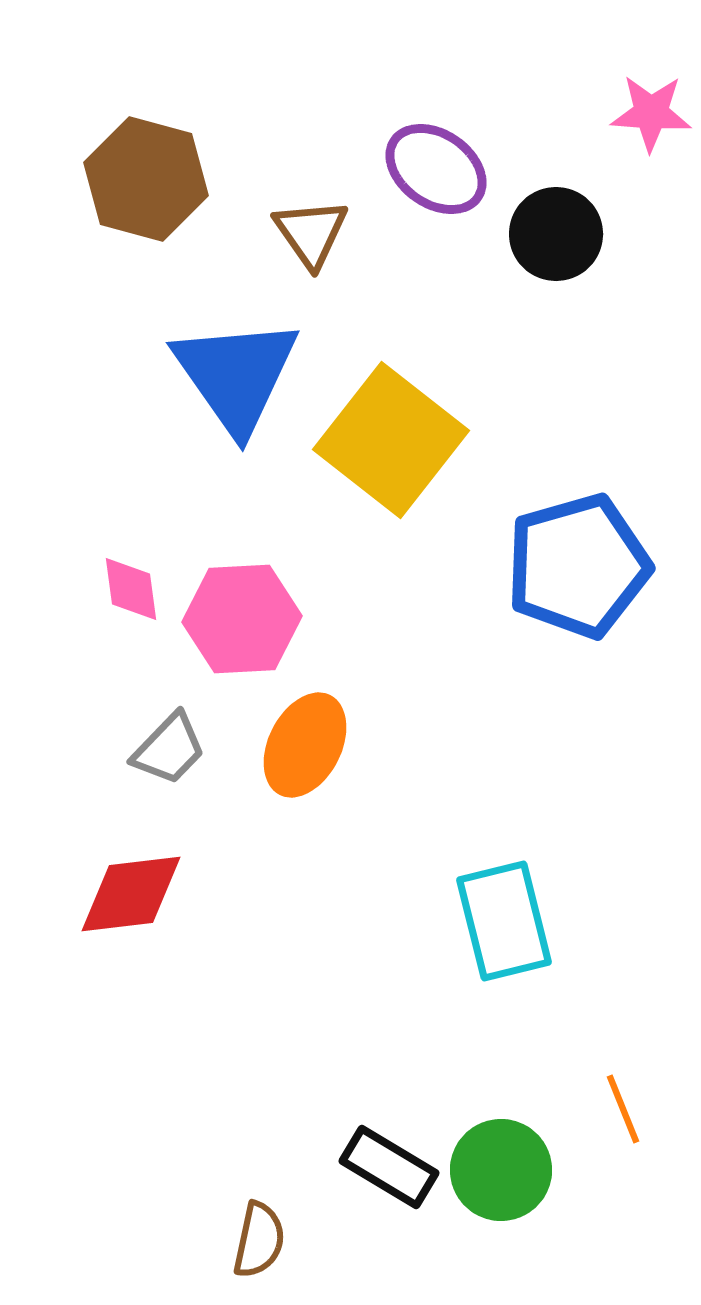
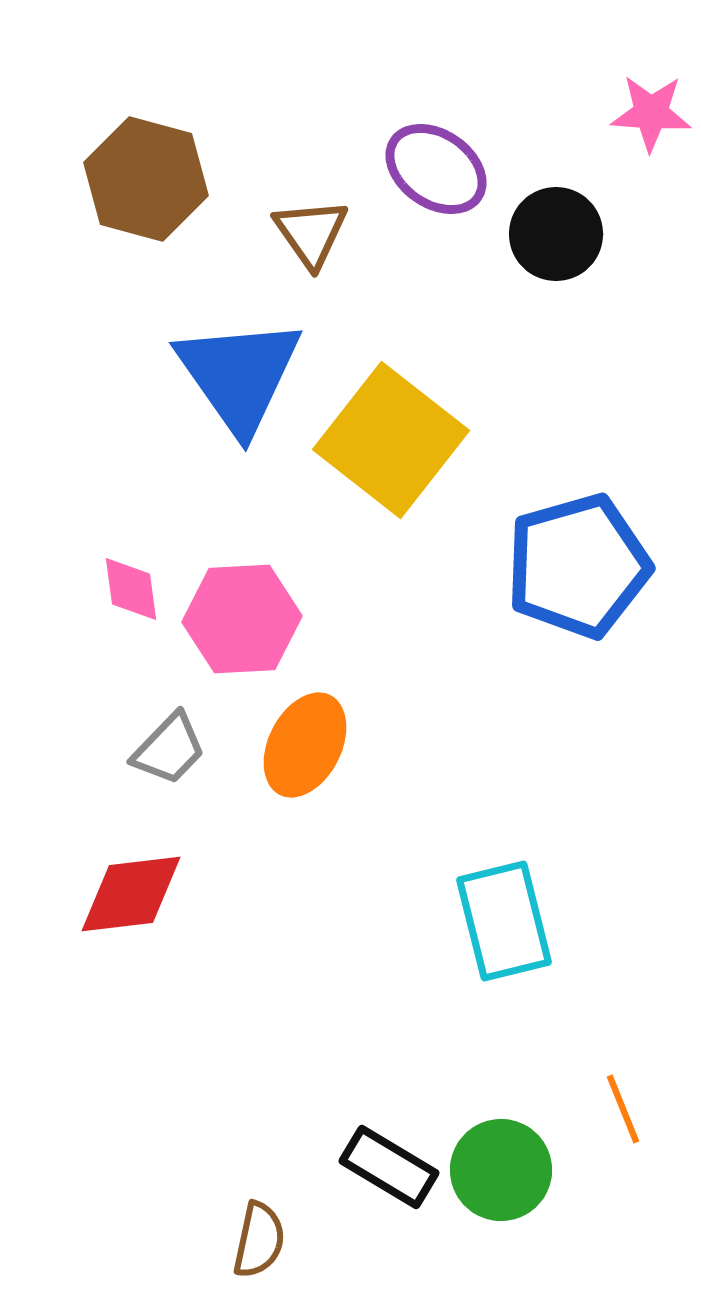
blue triangle: moved 3 px right
